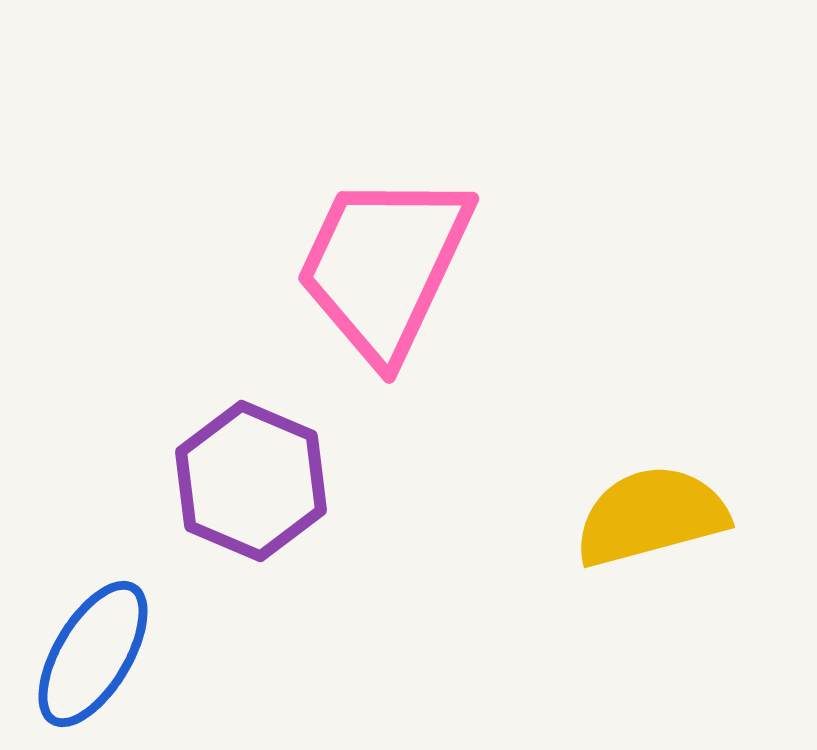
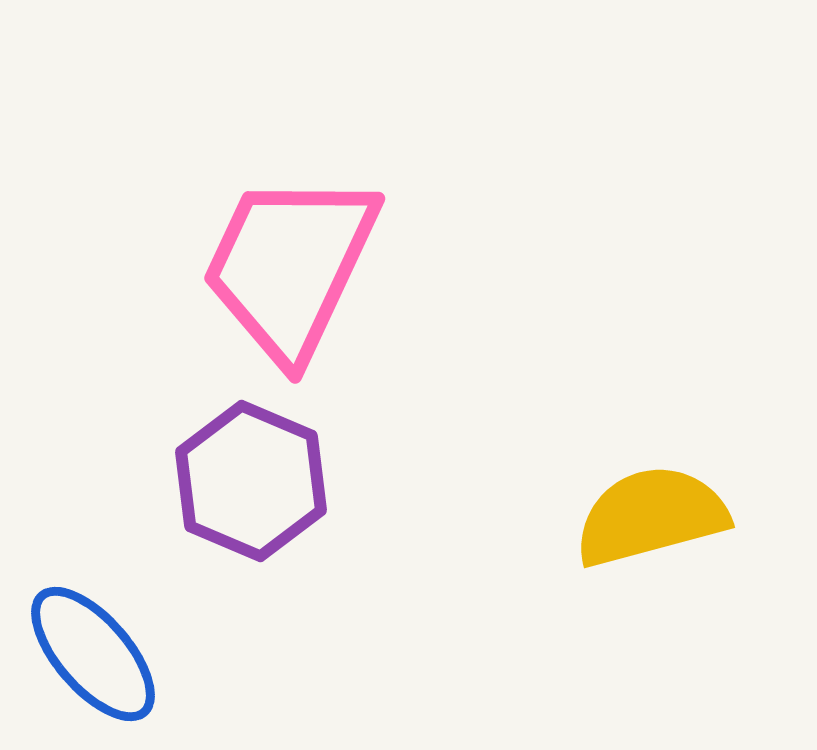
pink trapezoid: moved 94 px left
blue ellipse: rotated 72 degrees counterclockwise
